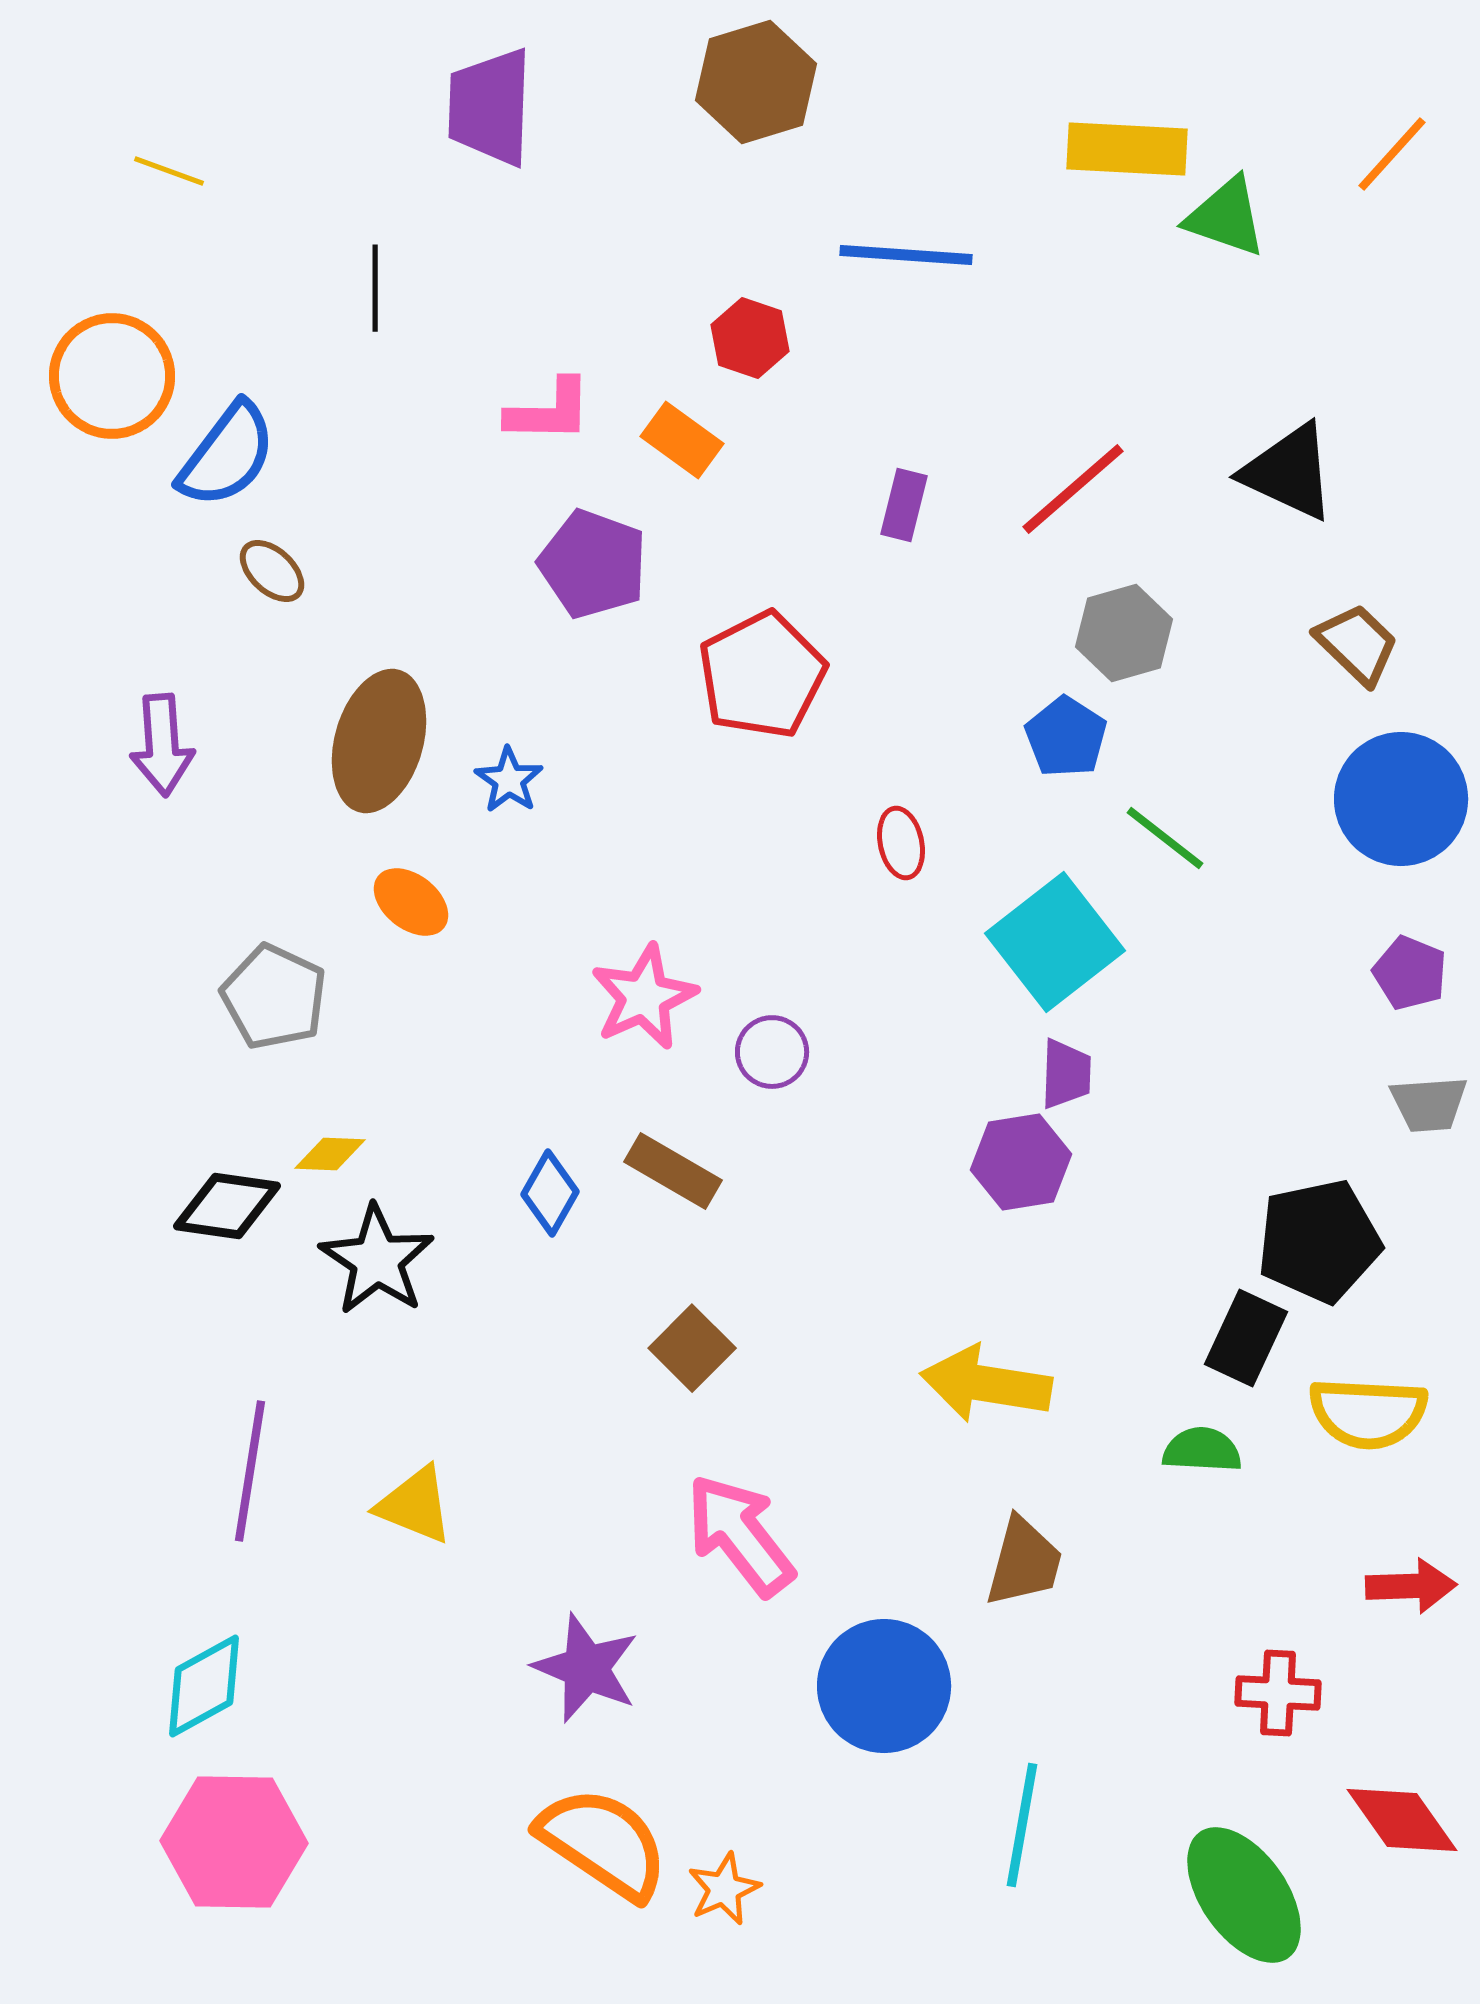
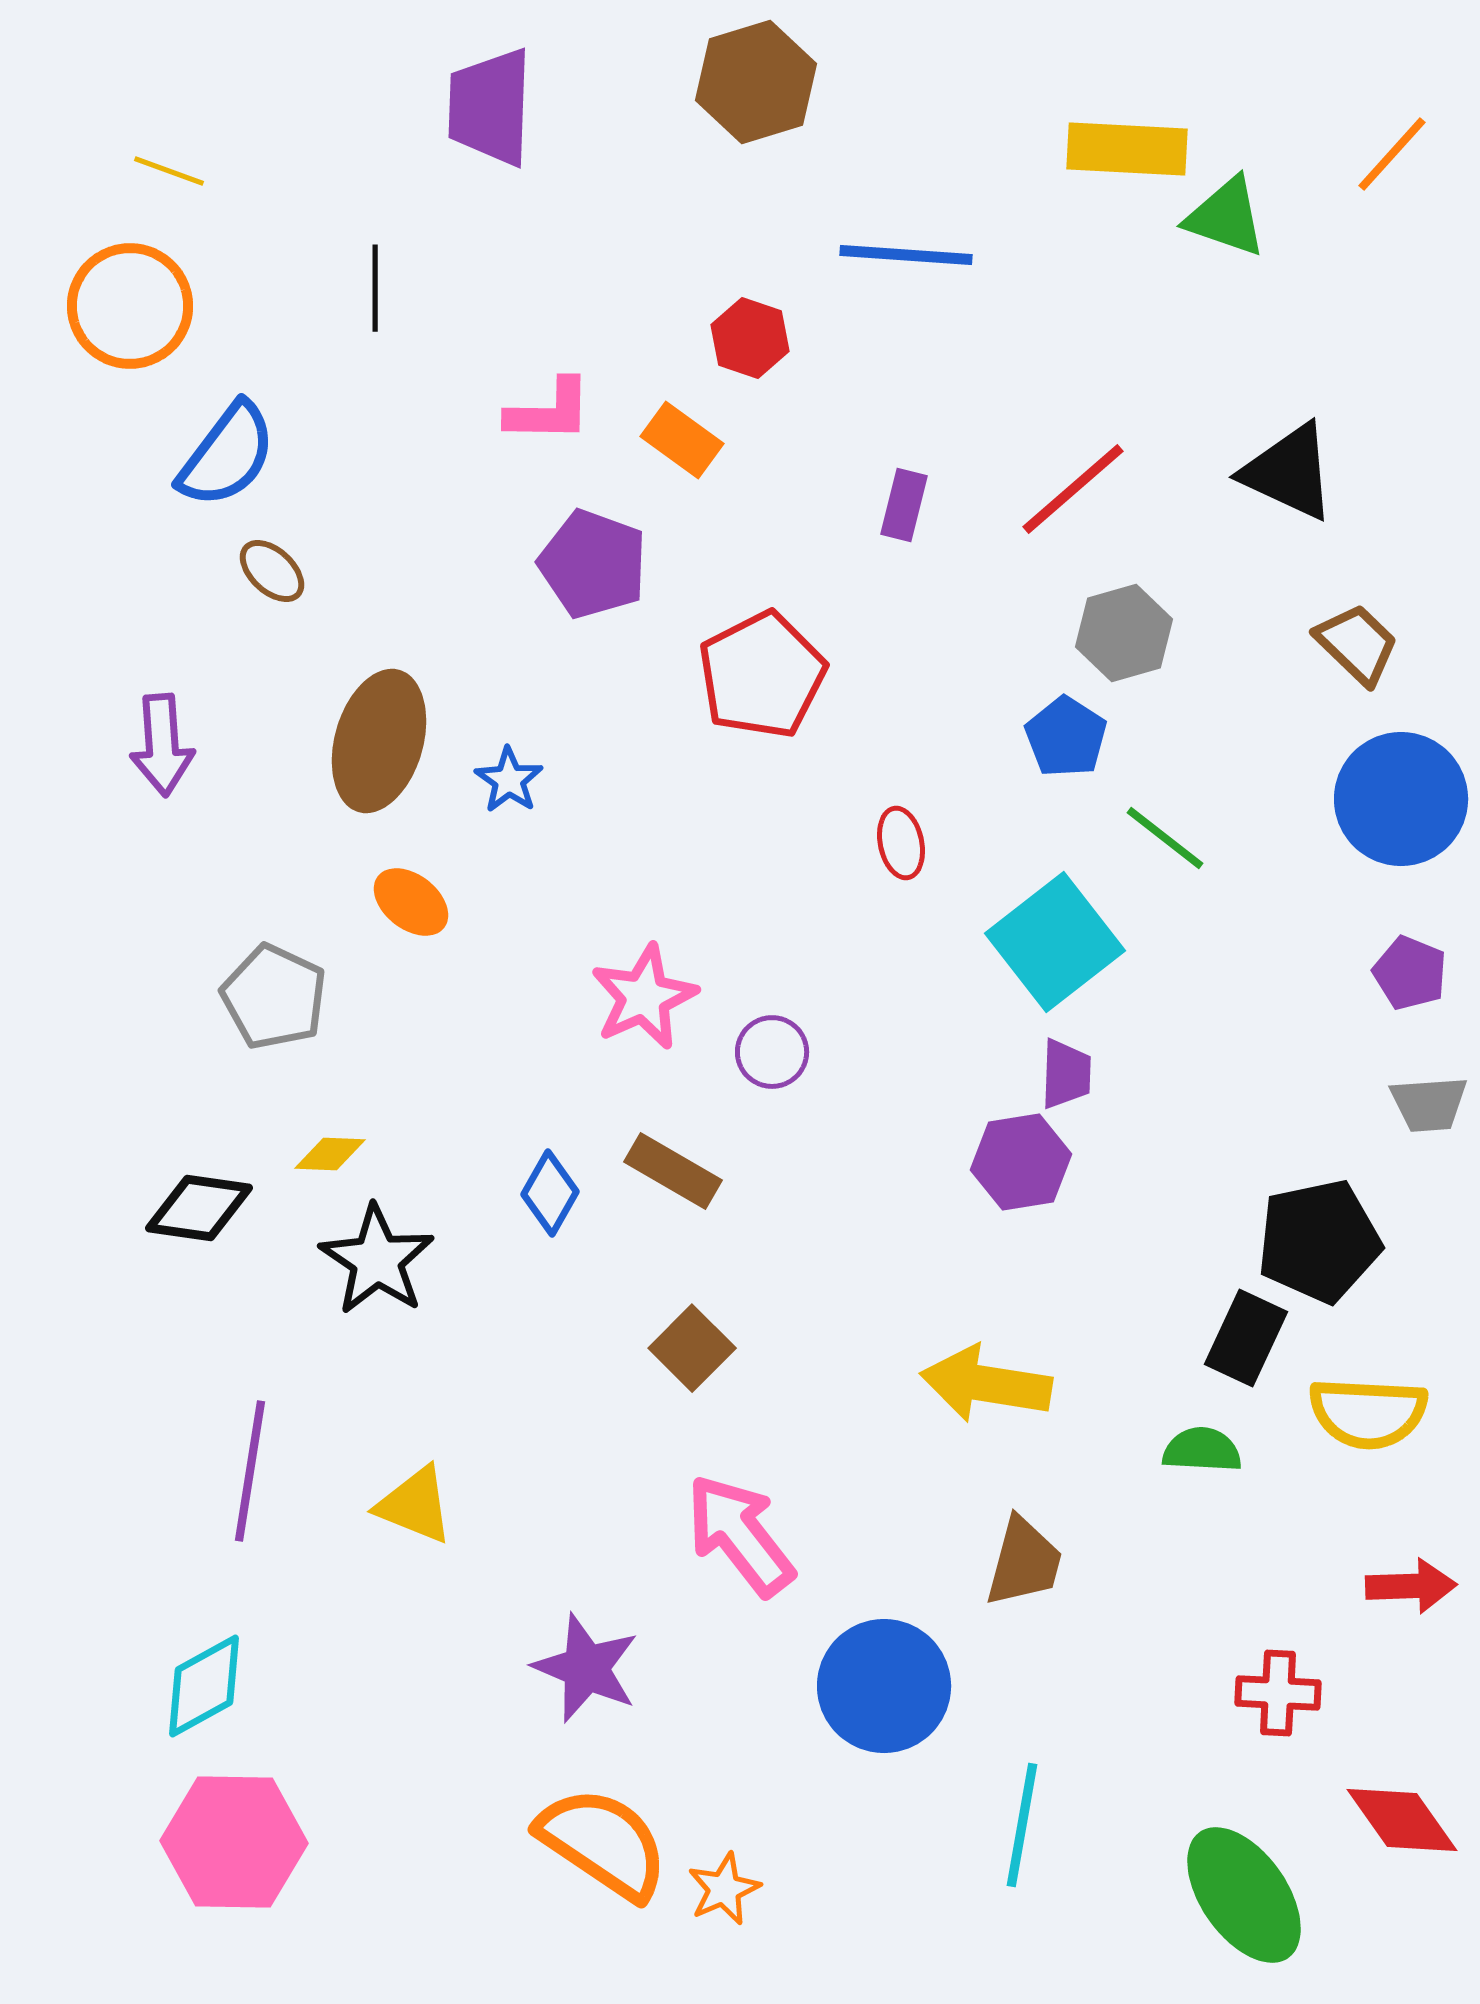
orange circle at (112, 376): moved 18 px right, 70 px up
black diamond at (227, 1206): moved 28 px left, 2 px down
